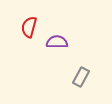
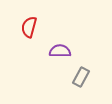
purple semicircle: moved 3 px right, 9 px down
